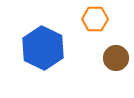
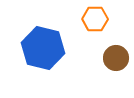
blue hexagon: rotated 12 degrees counterclockwise
